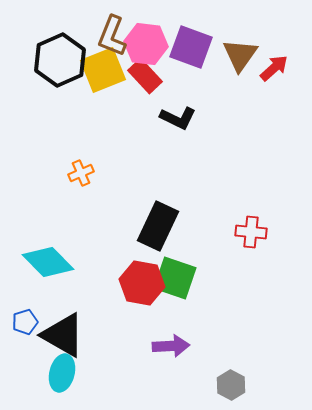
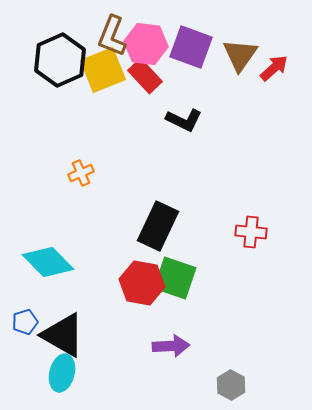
black L-shape: moved 6 px right, 2 px down
